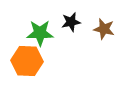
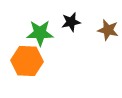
brown star: moved 4 px right, 1 px down
